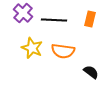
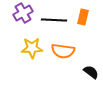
purple cross: rotated 18 degrees clockwise
orange rectangle: moved 7 px left, 2 px up
yellow star: rotated 25 degrees counterclockwise
